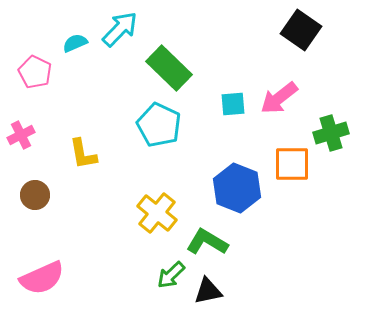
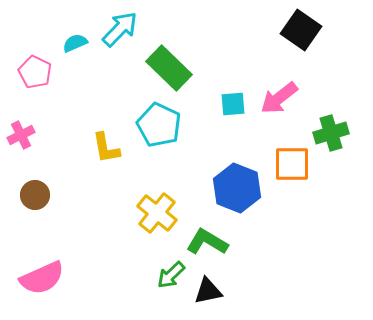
yellow L-shape: moved 23 px right, 6 px up
